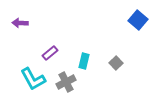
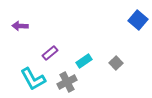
purple arrow: moved 3 px down
cyan rectangle: rotated 42 degrees clockwise
gray cross: moved 1 px right
